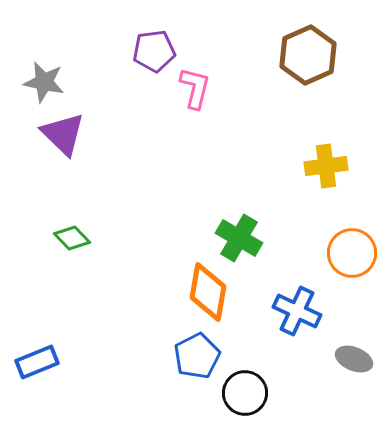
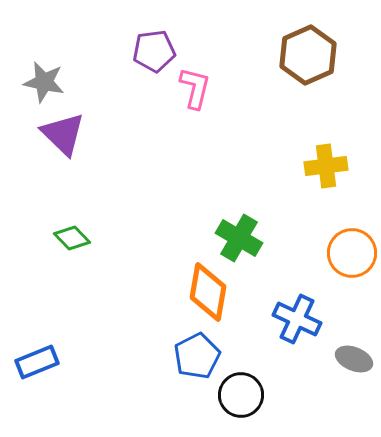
blue cross: moved 8 px down
black circle: moved 4 px left, 2 px down
